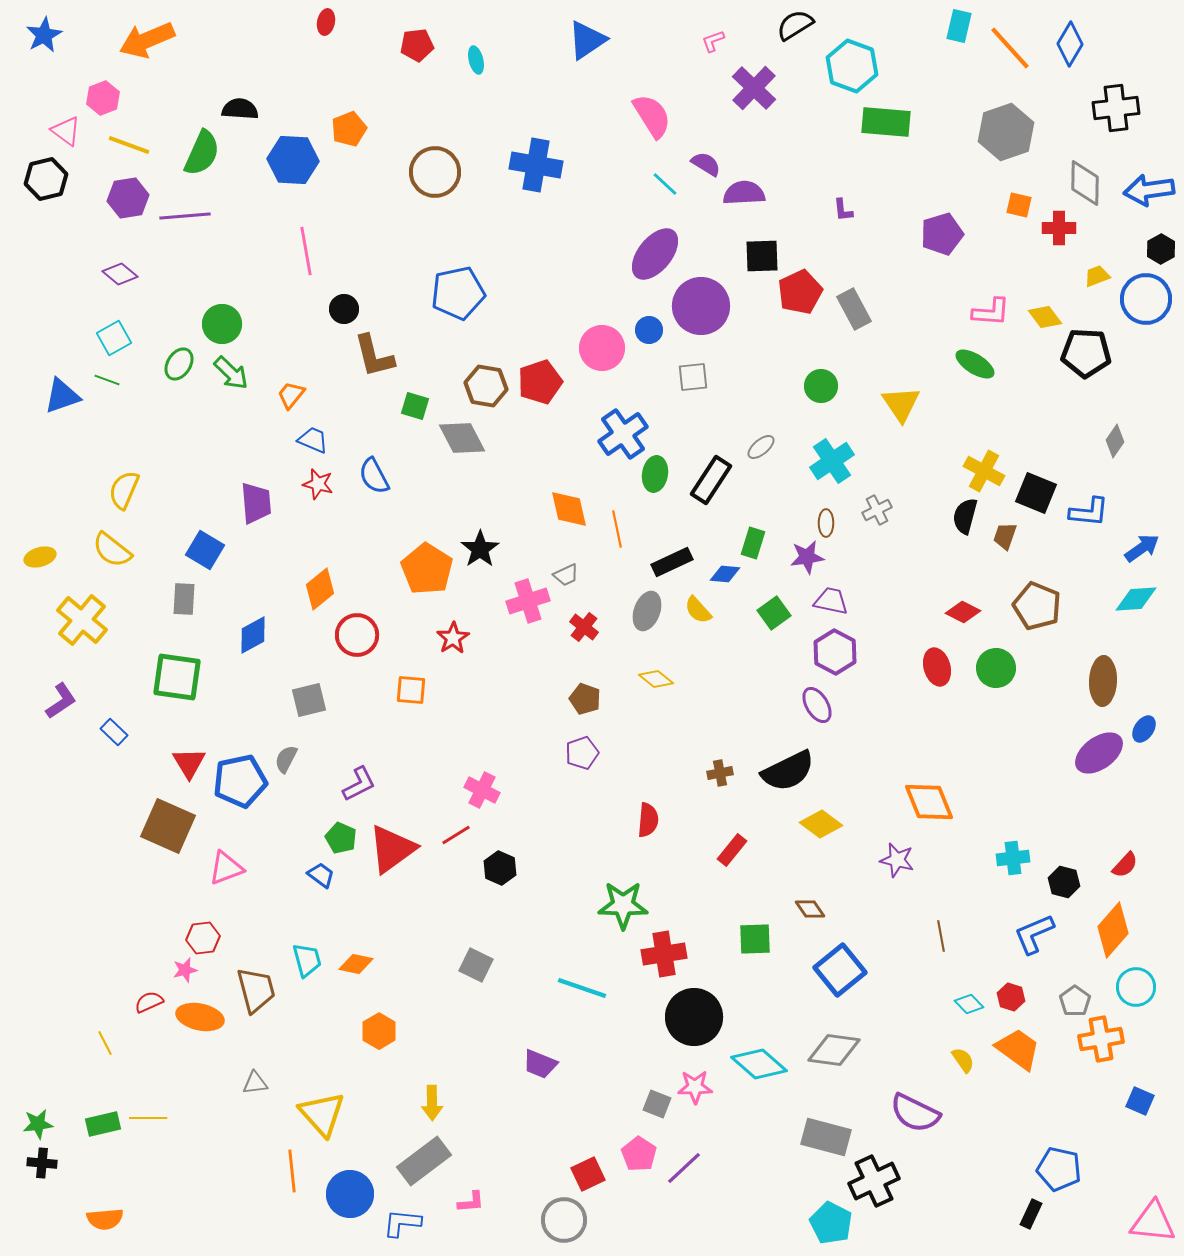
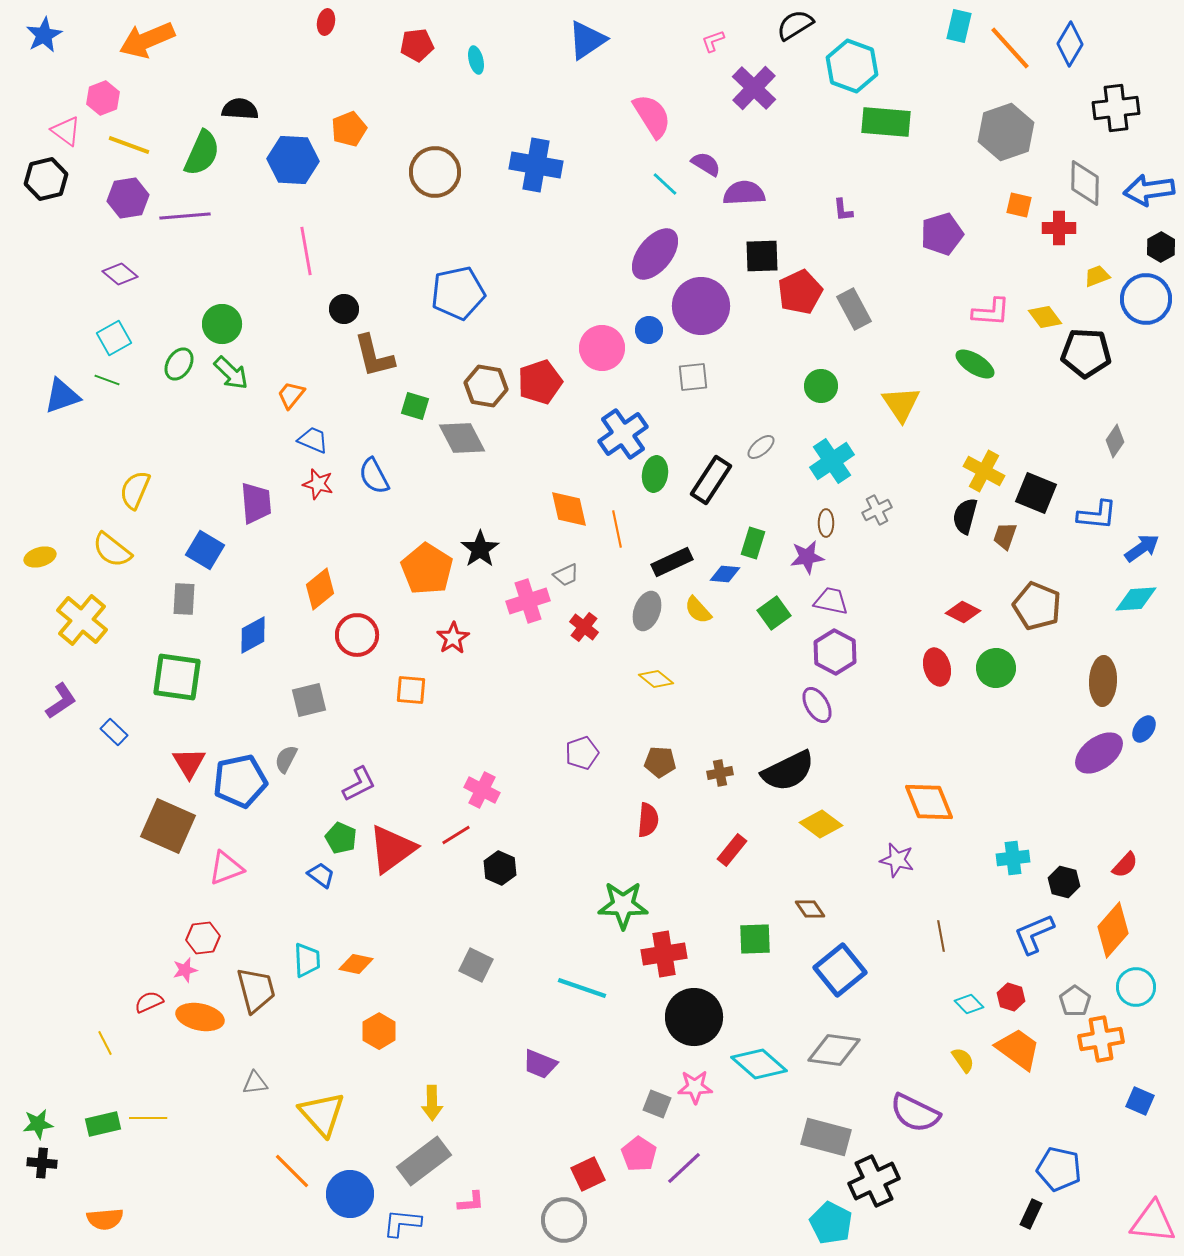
black hexagon at (1161, 249): moved 2 px up
yellow semicircle at (124, 490): moved 11 px right
blue L-shape at (1089, 512): moved 8 px right, 3 px down
brown pentagon at (585, 699): moved 75 px right, 63 px down; rotated 16 degrees counterclockwise
cyan trapezoid at (307, 960): rotated 12 degrees clockwise
orange line at (292, 1171): rotated 39 degrees counterclockwise
